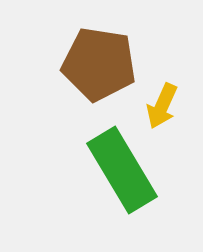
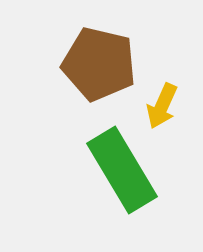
brown pentagon: rotated 4 degrees clockwise
